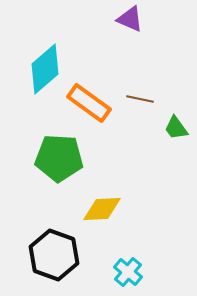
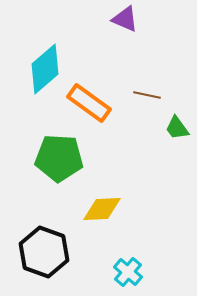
purple triangle: moved 5 px left
brown line: moved 7 px right, 4 px up
green trapezoid: moved 1 px right
black hexagon: moved 10 px left, 3 px up
